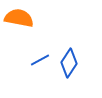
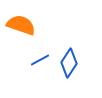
orange semicircle: moved 2 px right, 7 px down; rotated 8 degrees clockwise
